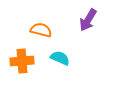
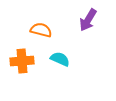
cyan semicircle: moved 1 px down
